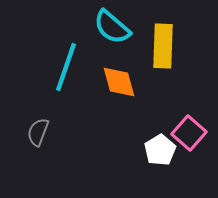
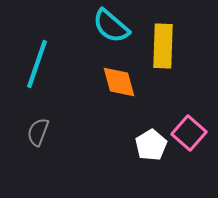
cyan semicircle: moved 1 px left, 1 px up
cyan line: moved 29 px left, 3 px up
white pentagon: moved 9 px left, 5 px up
